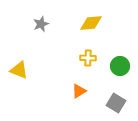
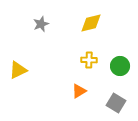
yellow diamond: rotated 10 degrees counterclockwise
yellow cross: moved 1 px right, 2 px down
yellow triangle: moved 1 px left; rotated 48 degrees counterclockwise
